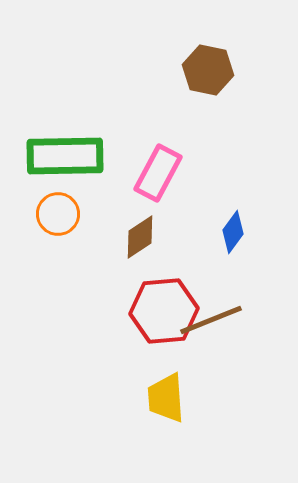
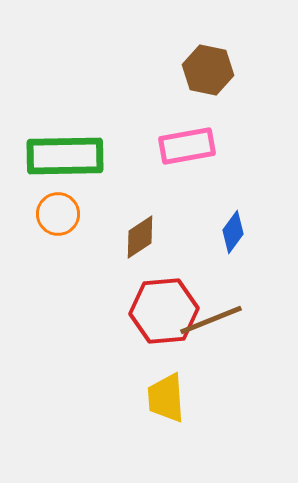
pink rectangle: moved 29 px right, 27 px up; rotated 52 degrees clockwise
